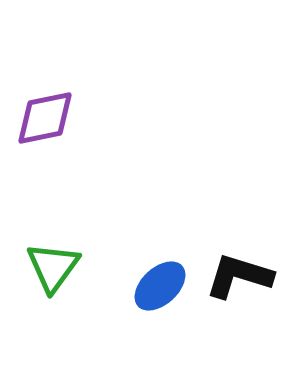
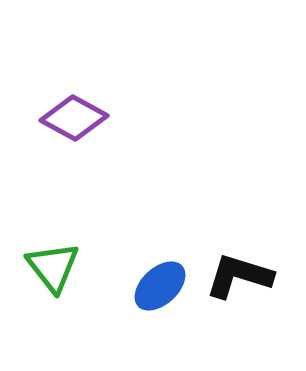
purple diamond: moved 29 px right; rotated 40 degrees clockwise
green triangle: rotated 14 degrees counterclockwise
